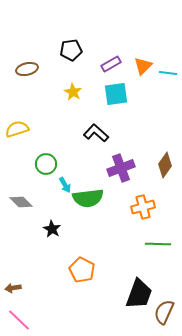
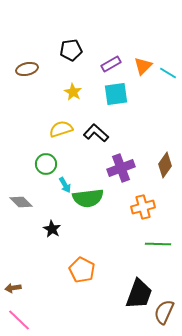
cyan line: rotated 24 degrees clockwise
yellow semicircle: moved 44 px right
